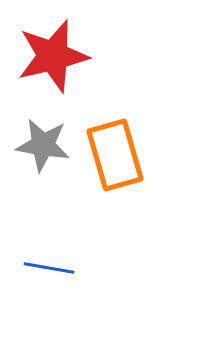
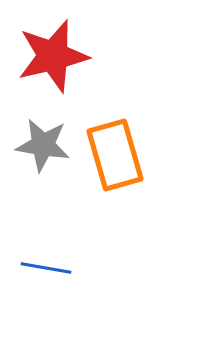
blue line: moved 3 px left
